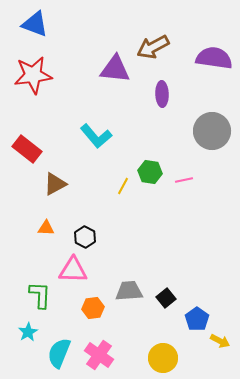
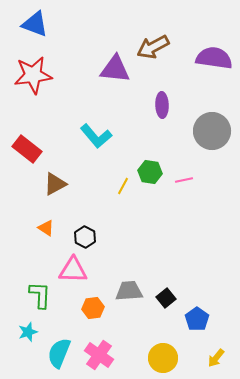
purple ellipse: moved 11 px down
orange triangle: rotated 30 degrees clockwise
cyan star: rotated 12 degrees clockwise
yellow arrow: moved 4 px left, 17 px down; rotated 102 degrees clockwise
